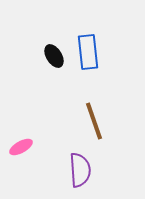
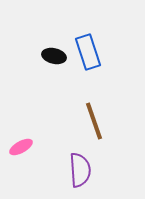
blue rectangle: rotated 12 degrees counterclockwise
black ellipse: rotated 45 degrees counterclockwise
